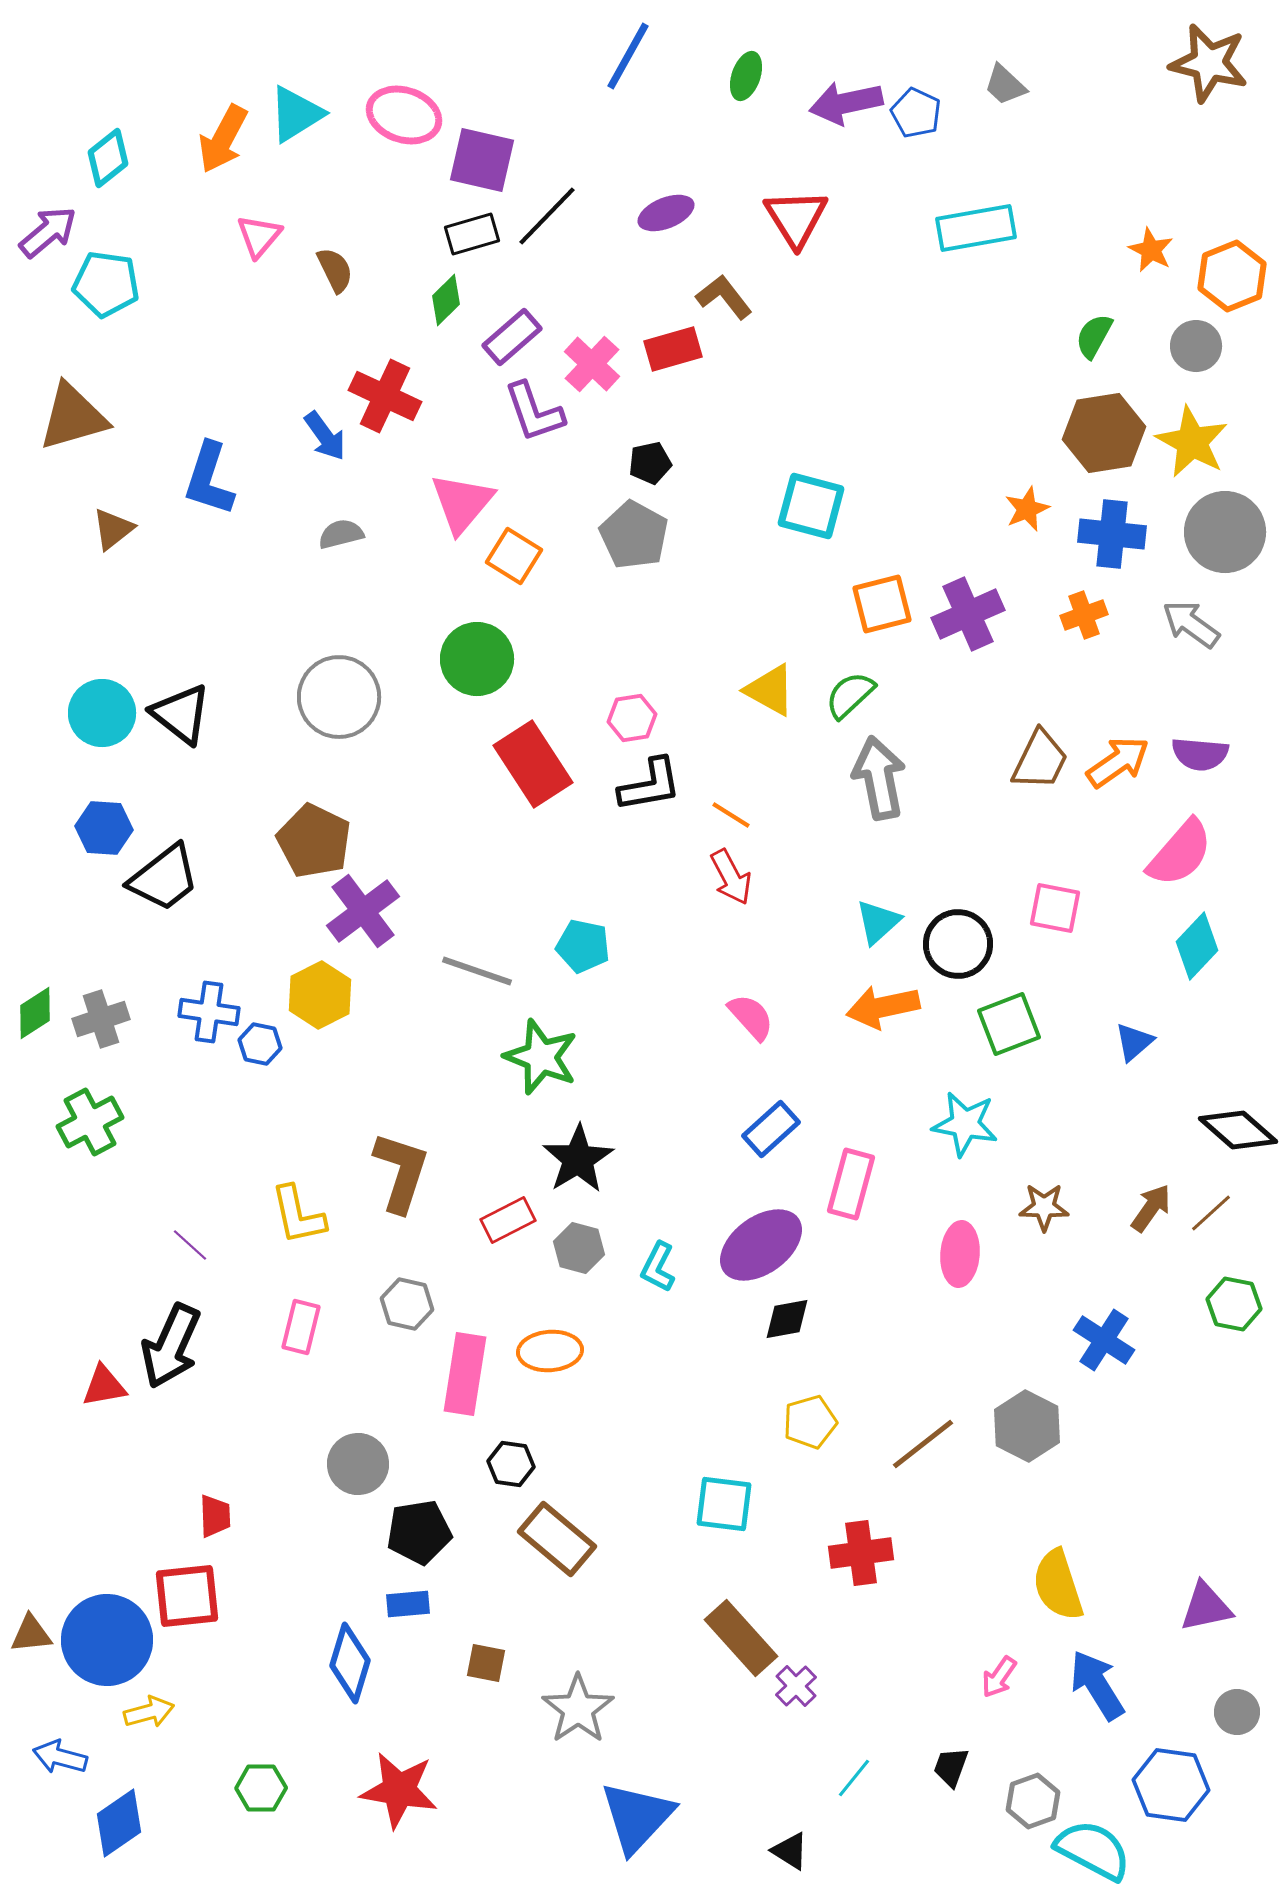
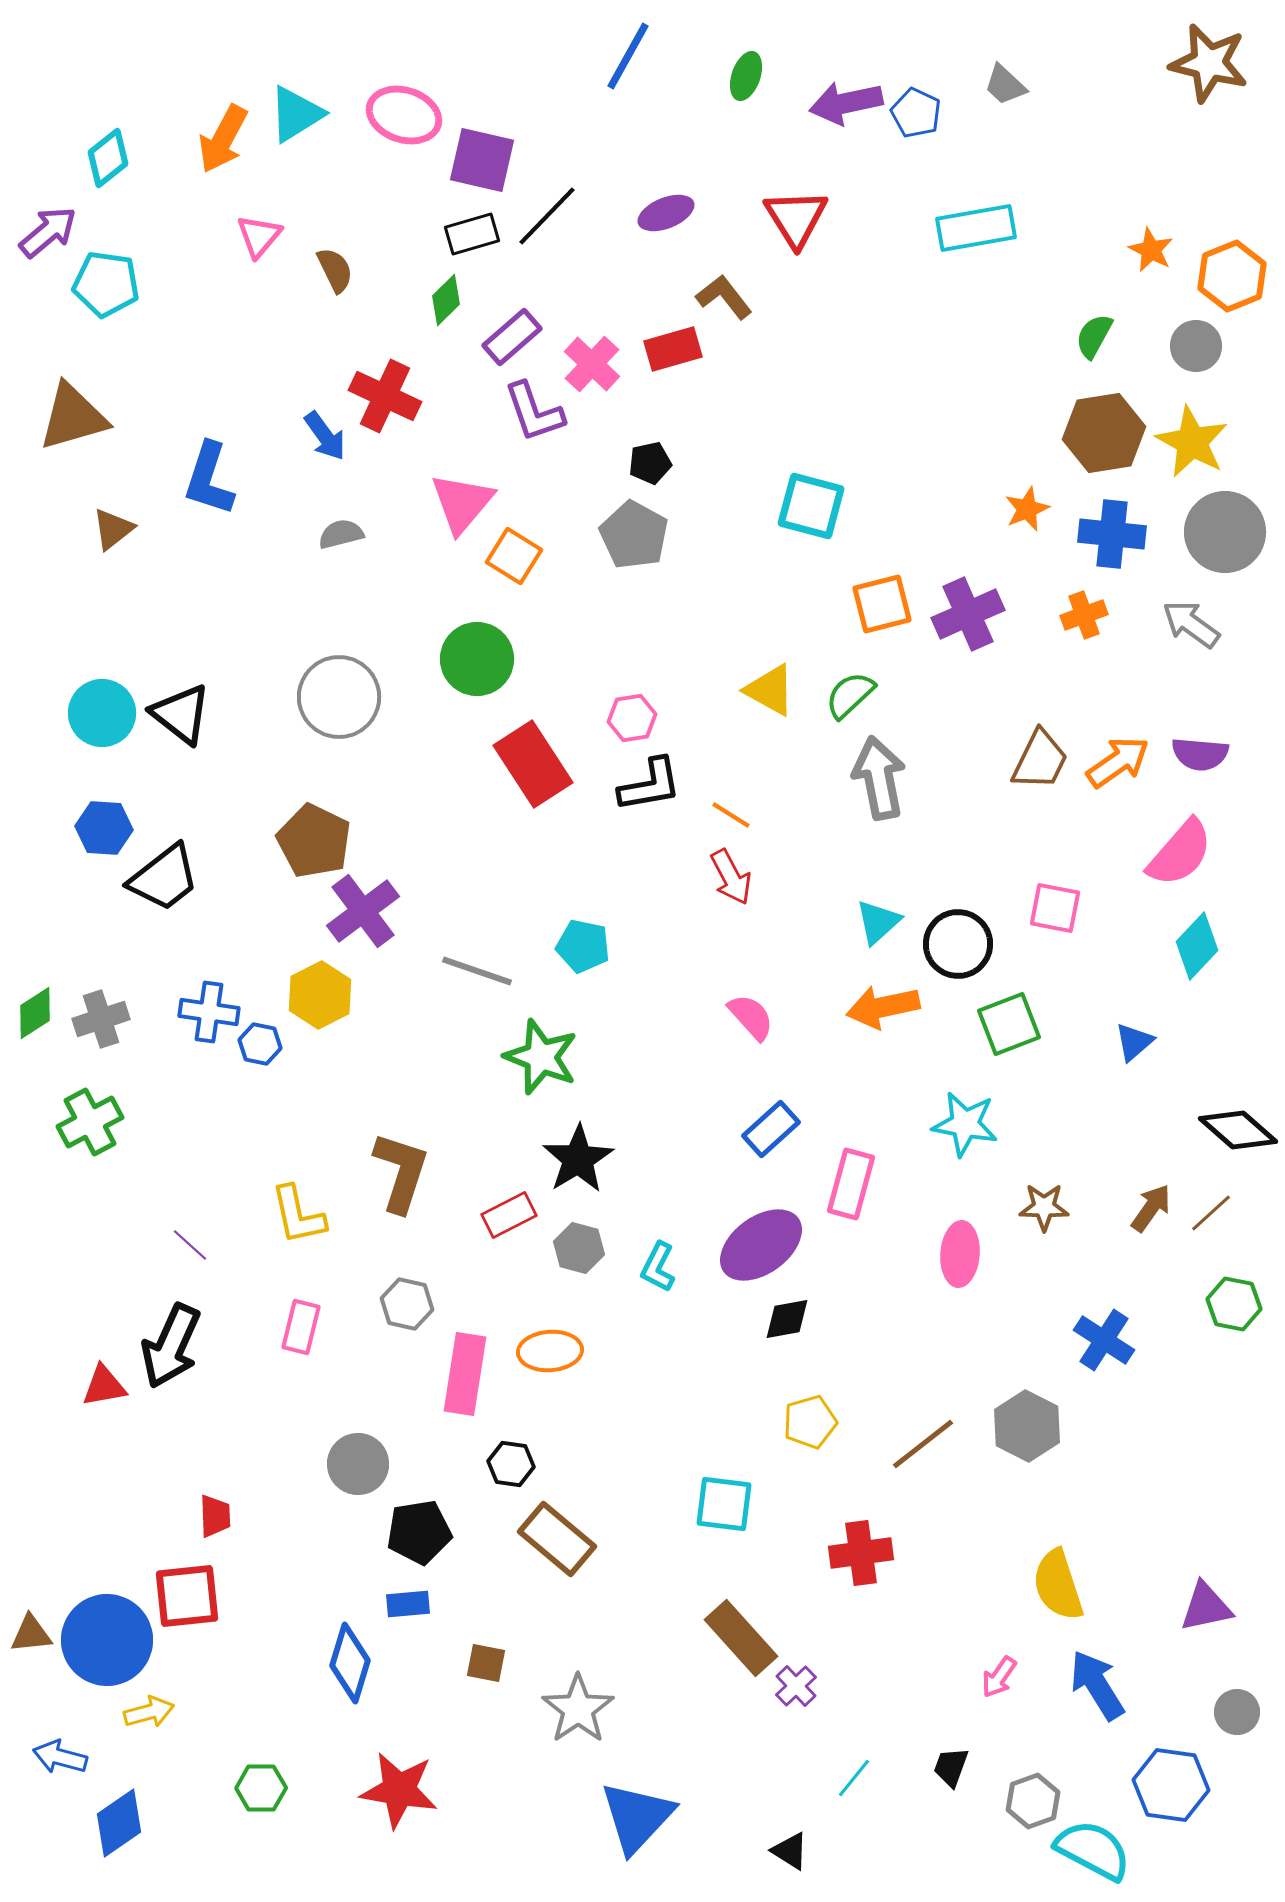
red rectangle at (508, 1220): moved 1 px right, 5 px up
